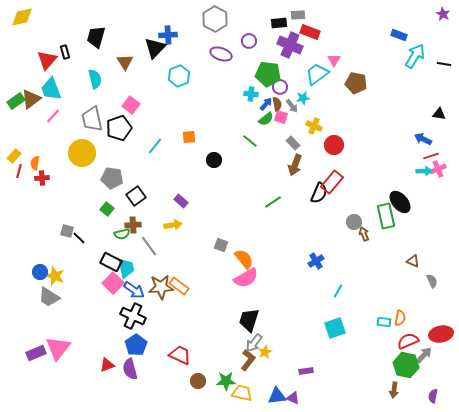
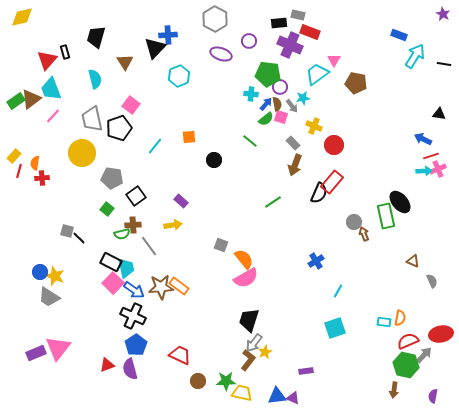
gray rectangle at (298, 15): rotated 16 degrees clockwise
